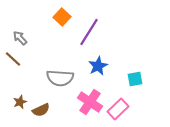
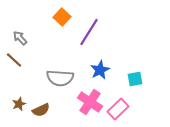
brown line: moved 1 px right, 1 px down
blue star: moved 2 px right, 4 px down
brown star: moved 1 px left, 2 px down
